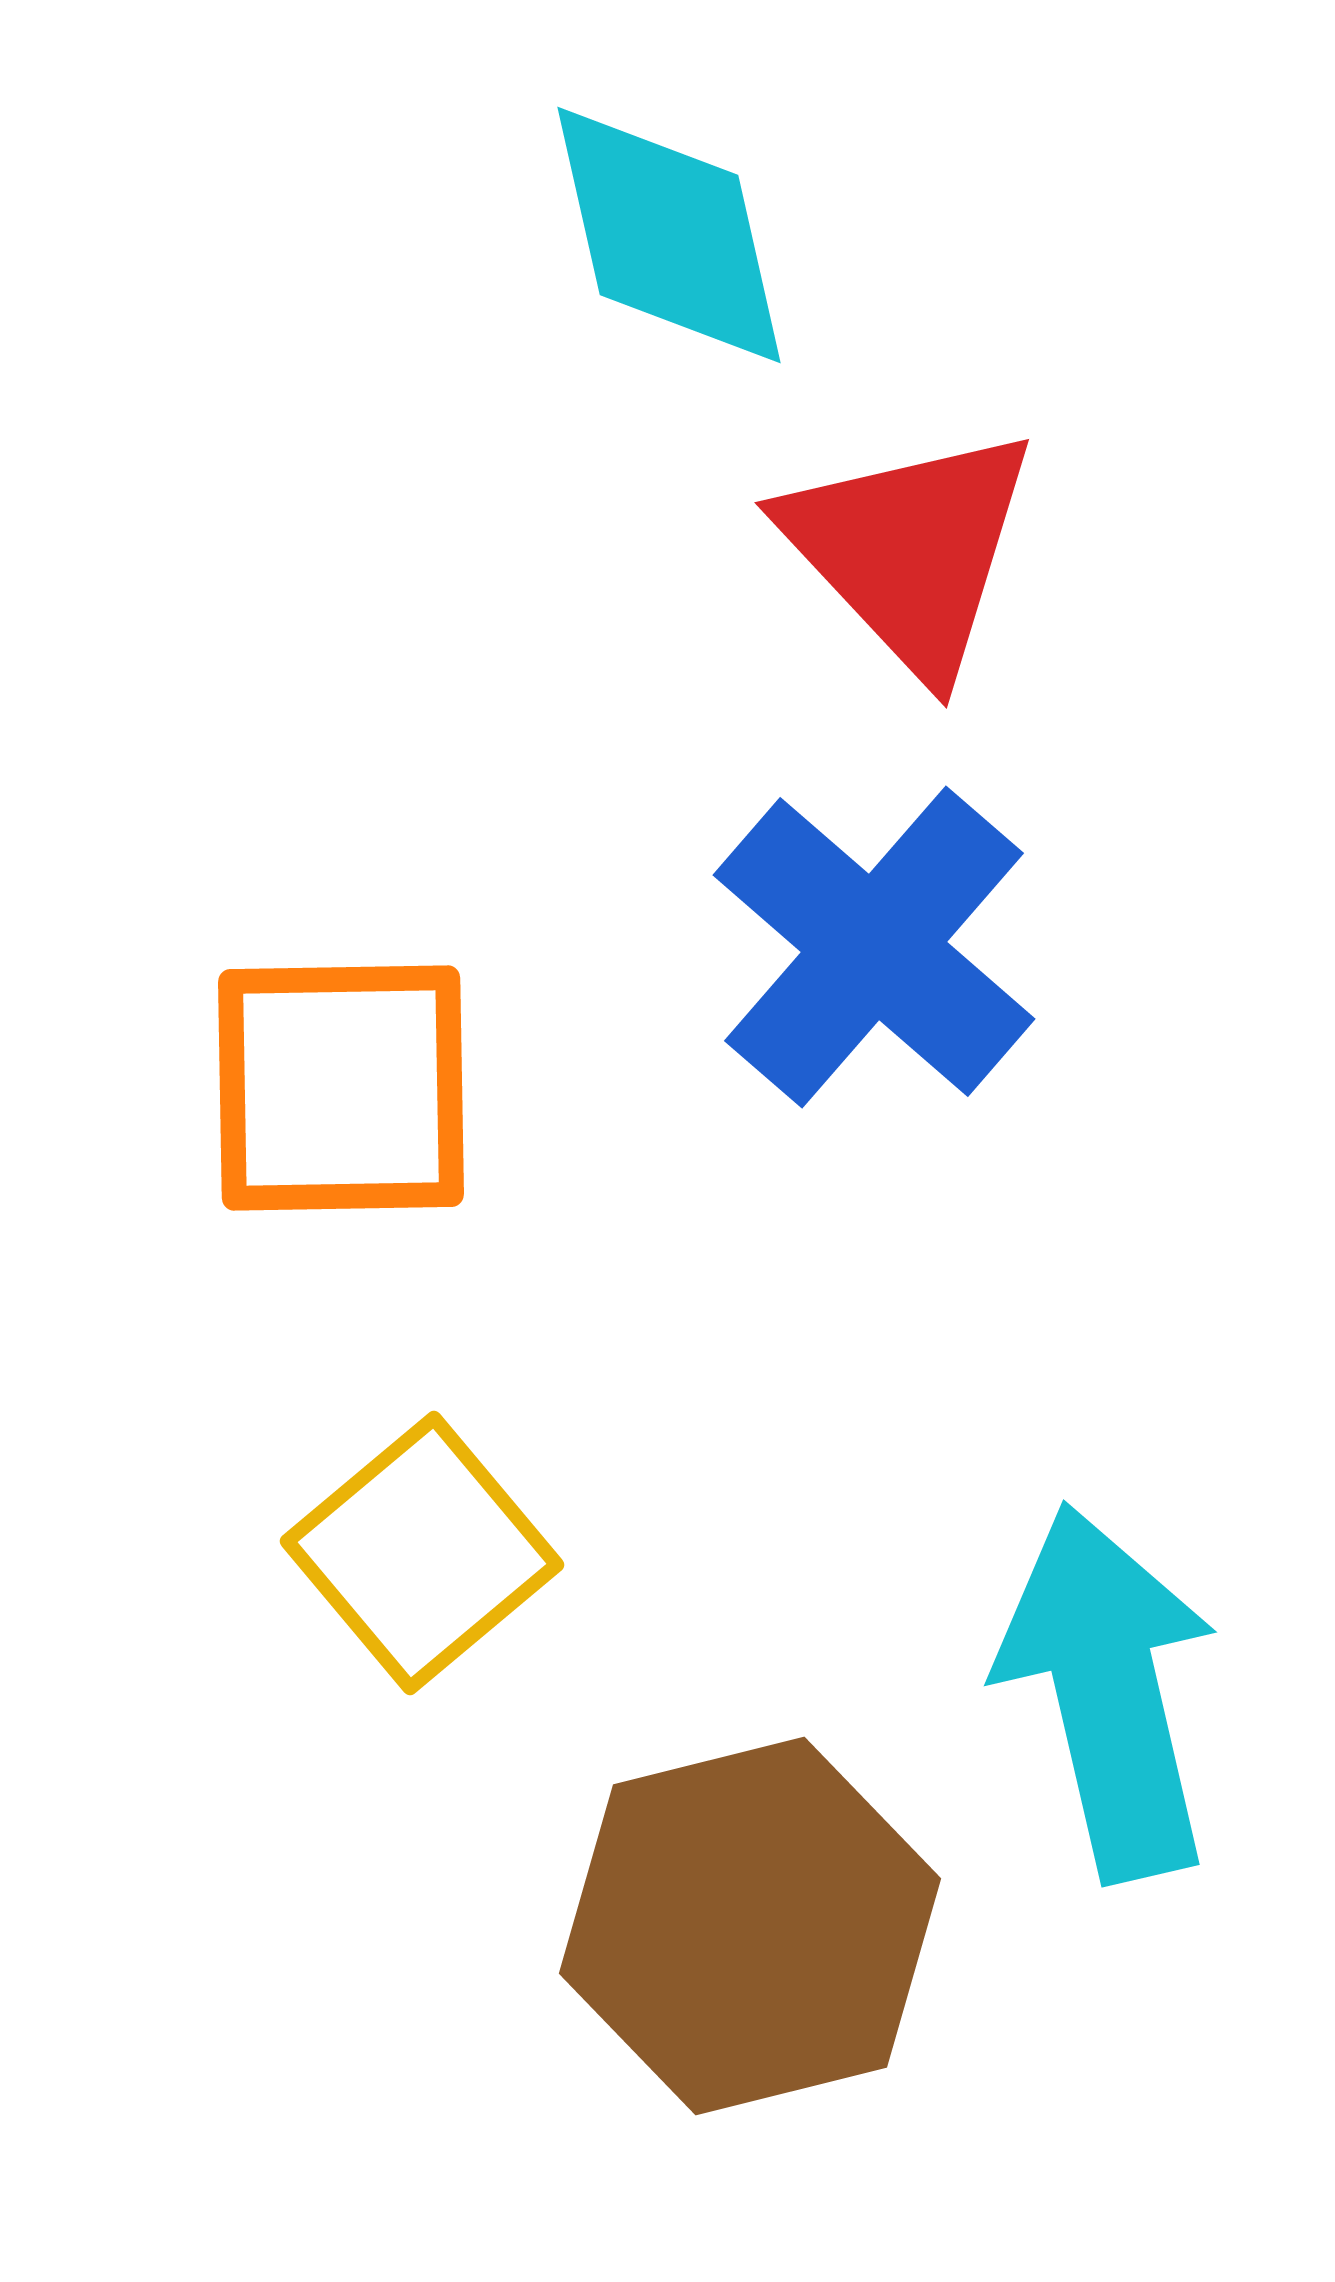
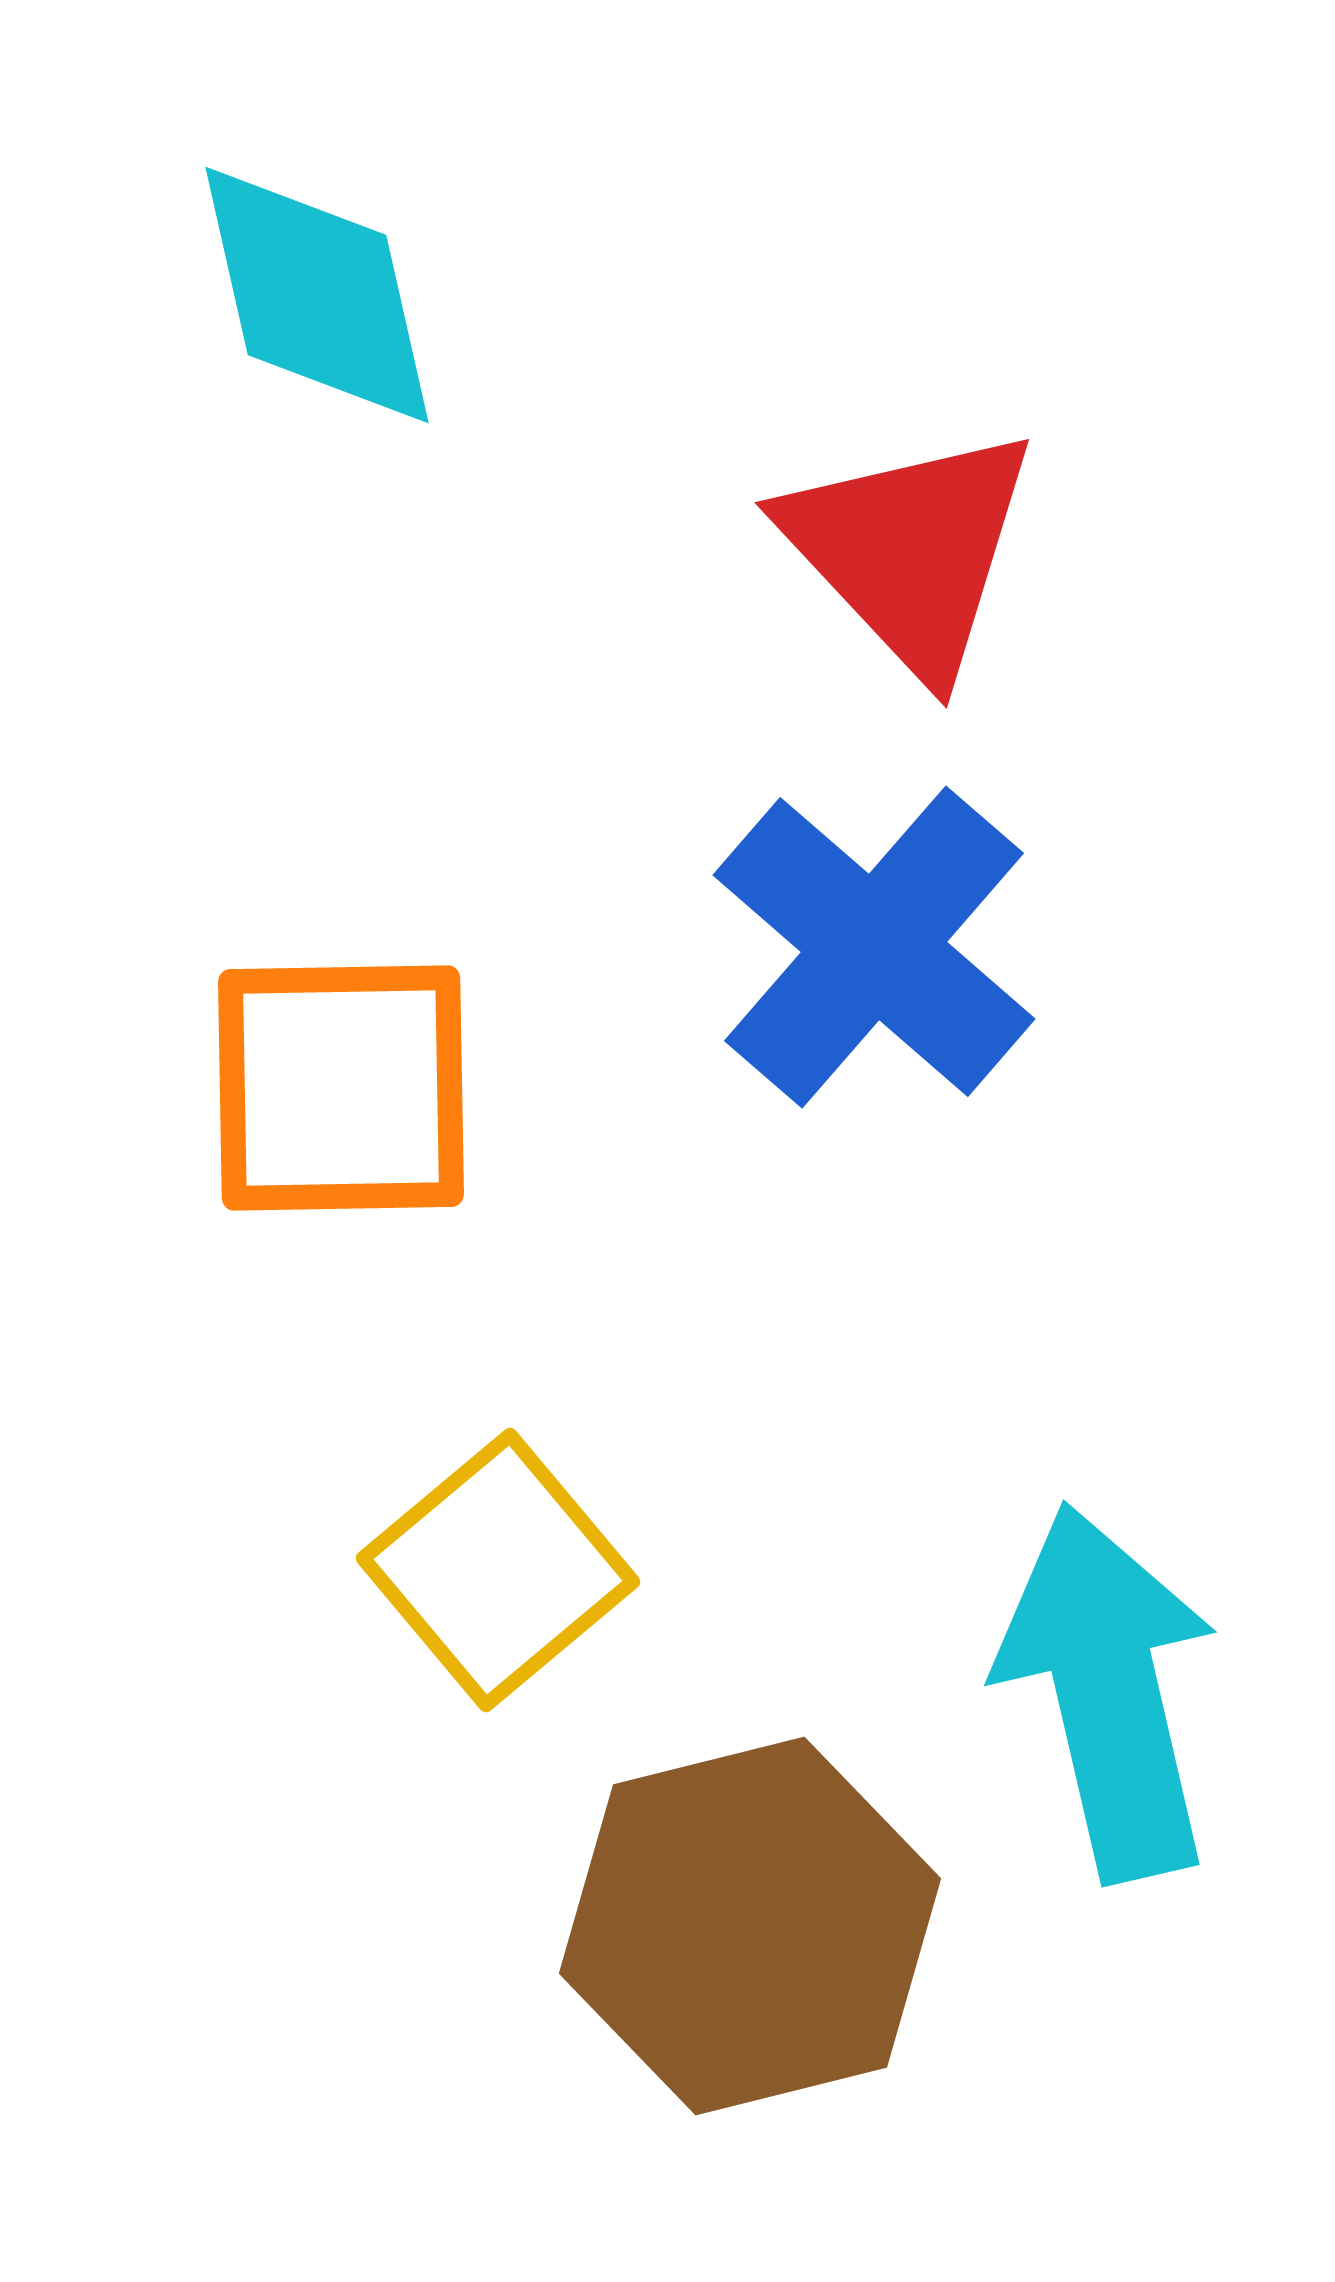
cyan diamond: moved 352 px left, 60 px down
yellow square: moved 76 px right, 17 px down
